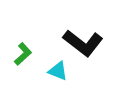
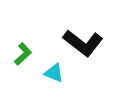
cyan triangle: moved 4 px left, 2 px down
